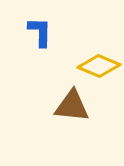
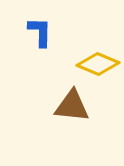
yellow diamond: moved 1 px left, 2 px up
